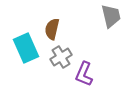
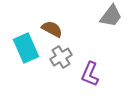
gray trapezoid: rotated 50 degrees clockwise
brown semicircle: rotated 105 degrees clockwise
purple L-shape: moved 6 px right
